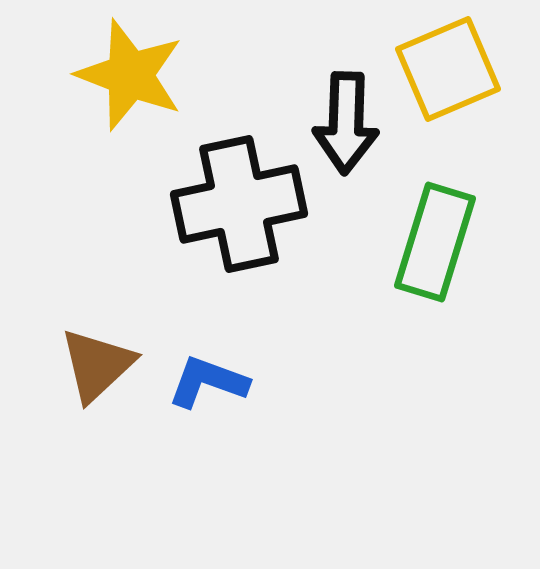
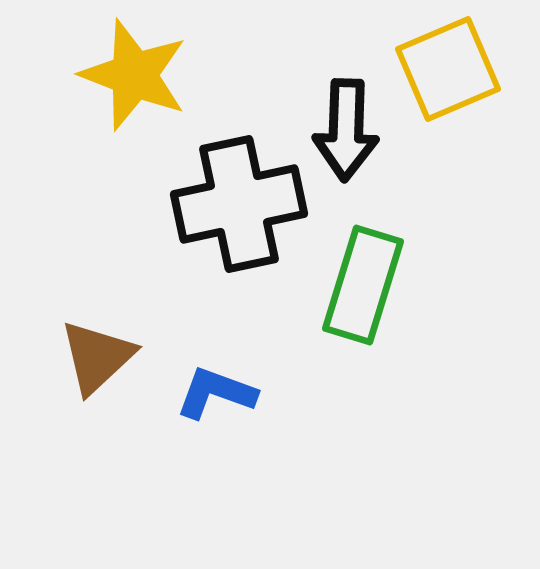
yellow star: moved 4 px right
black arrow: moved 7 px down
green rectangle: moved 72 px left, 43 px down
brown triangle: moved 8 px up
blue L-shape: moved 8 px right, 11 px down
